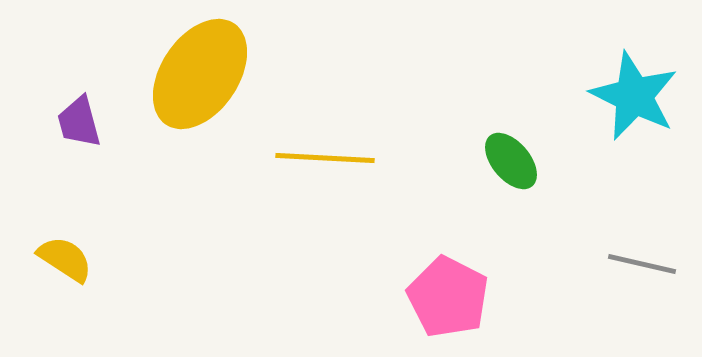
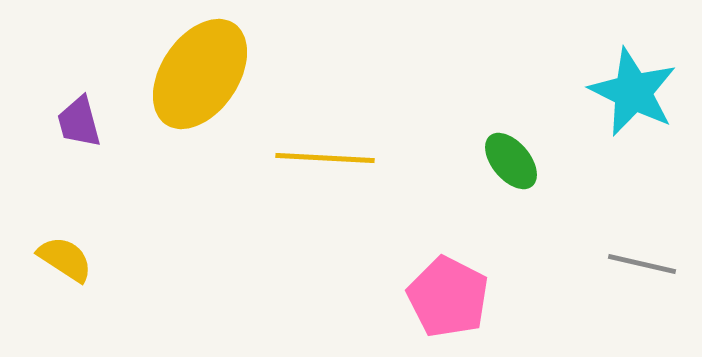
cyan star: moved 1 px left, 4 px up
